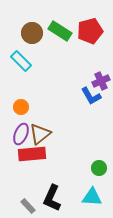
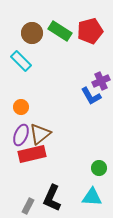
purple ellipse: moved 1 px down
red rectangle: rotated 8 degrees counterclockwise
gray rectangle: rotated 70 degrees clockwise
